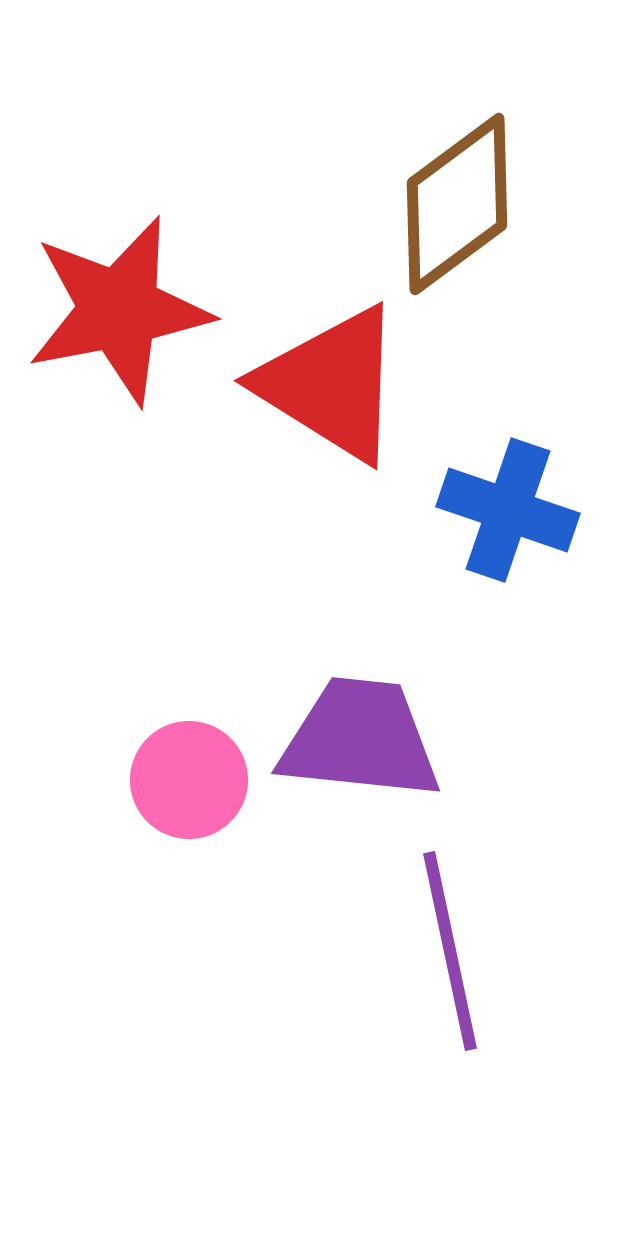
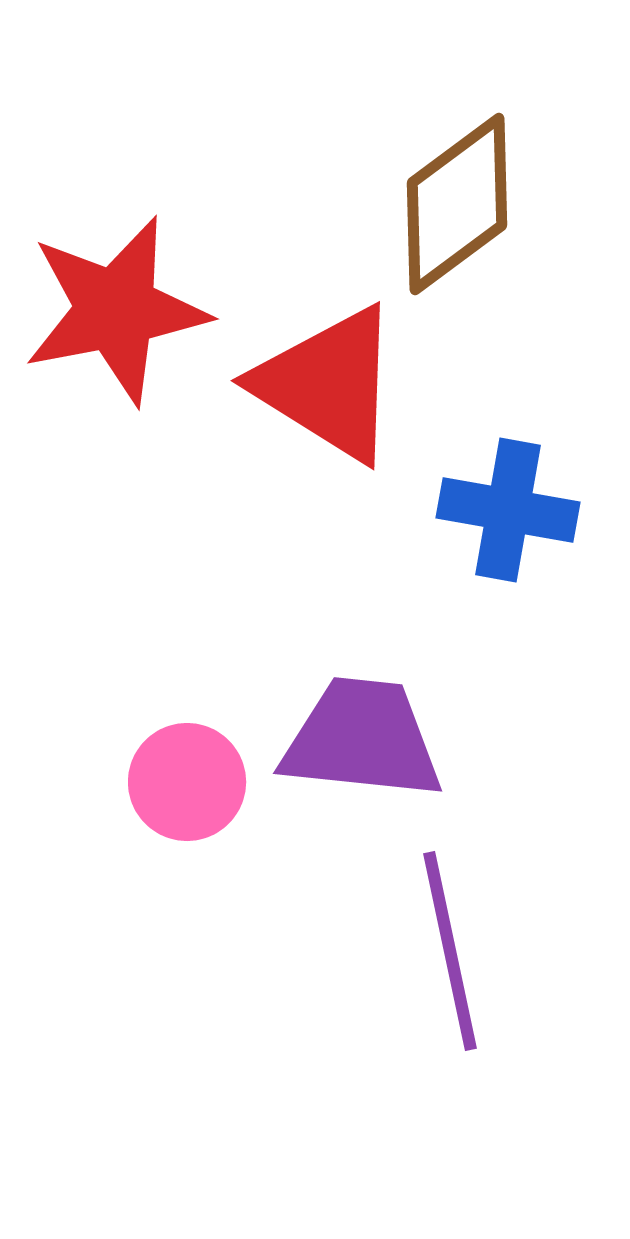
red star: moved 3 px left
red triangle: moved 3 px left
blue cross: rotated 9 degrees counterclockwise
purple trapezoid: moved 2 px right
pink circle: moved 2 px left, 2 px down
